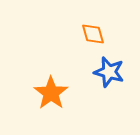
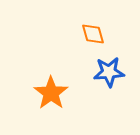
blue star: rotated 20 degrees counterclockwise
